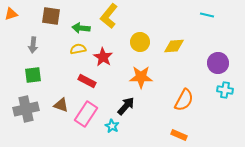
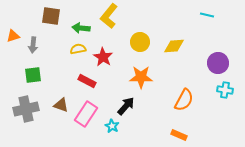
orange triangle: moved 2 px right, 22 px down
